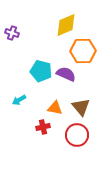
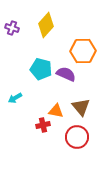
yellow diamond: moved 20 px left; rotated 25 degrees counterclockwise
purple cross: moved 5 px up
cyan pentagon: moved 2 px up
cyan arrow: moved 4 px left, 2 px up
orange triangle: moved 1 px right, 3 px down
red cross: moved 2 px up
red circle: moved 2 px down
